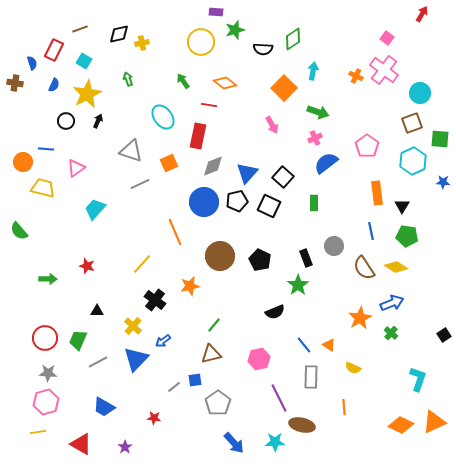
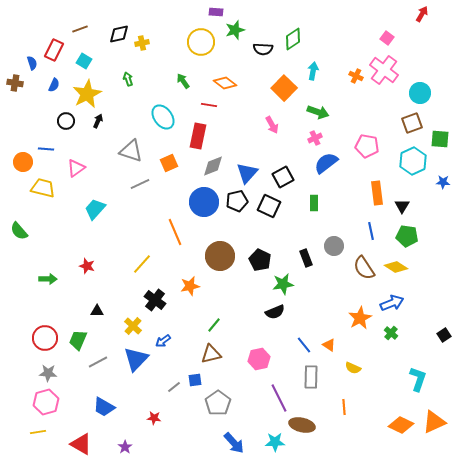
pink pentagon at (367, 146): rotated 25 degrees counterclockwise
black square at (283, 177): rotated 20 degrees clockwise
green star at (298, 285): moved 15 px left, 1 px up; rotated 25 degrees clockwise
